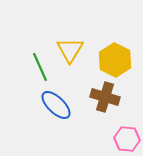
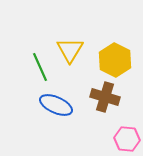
blue ellipse: rotated 20 degrees counterclockwise
